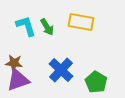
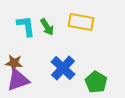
cyan L-shape: rotated 10 degrees clockwise
blue cross: moved 2 px right, 2 px up
